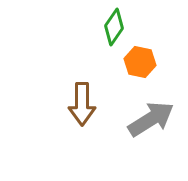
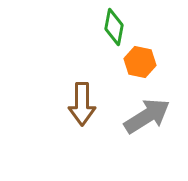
green diamond: rotated 24 degrees counterclockwise
gray arrow: moved 4 px left, 3 px up
